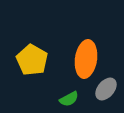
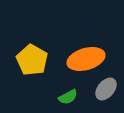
orange ellipse: rotated 66 degrees clockwise
green semicircle: moved 1 px left, 2 px up
